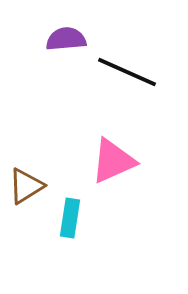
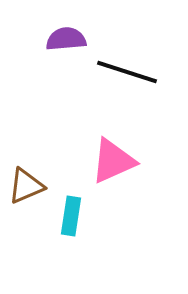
black line: rotated 6 degrees counterclockwise
brown triangle: rotated 9 degrees clockwise
cyan rectangle: moved 1 px right, 2 px up
